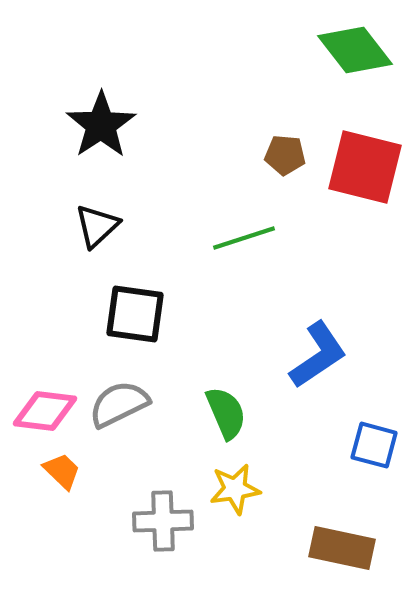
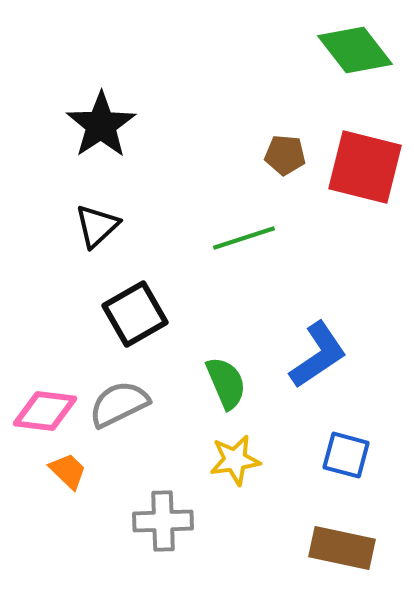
black square: rotated 38 degrees counterclockwise
green semicircle: moved 30 px up
blue square: moved 28 px left, 10 px down
orange trapezoid: moved 6 px right
yellow star: moved 29 px up
